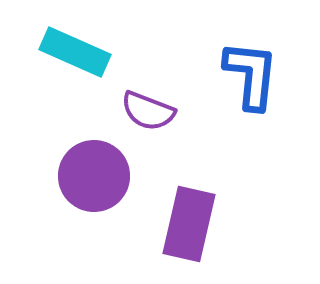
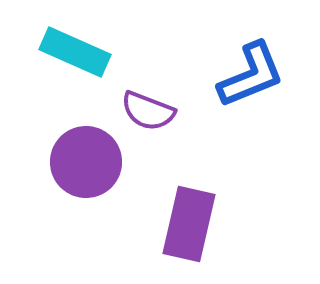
blue L-shape: rotated 62 degrees clockwise
purple circle: moved 8 px left, 14 px up
